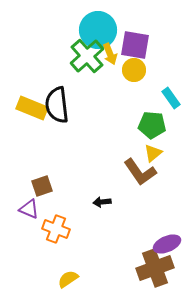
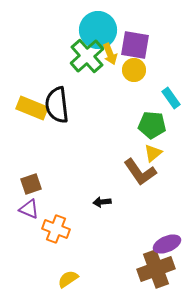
brown square: moved 11 px left, 2 px up
brown cross: moved 1 px right, 1 px down
